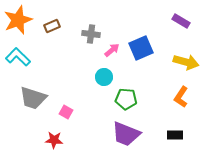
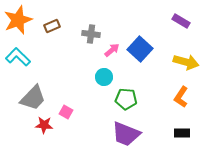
blue square: moved 1 px left, 1 px down; rotated 25 degrees counterclockwise
gray trapezoid: rotated 64 degrees counterclockwise
black rectangle: moved 7 px right, 2 px up
red star: moved 10 px left, 15 px up
